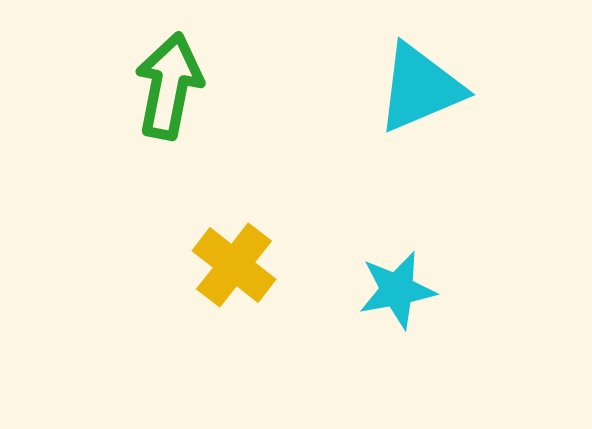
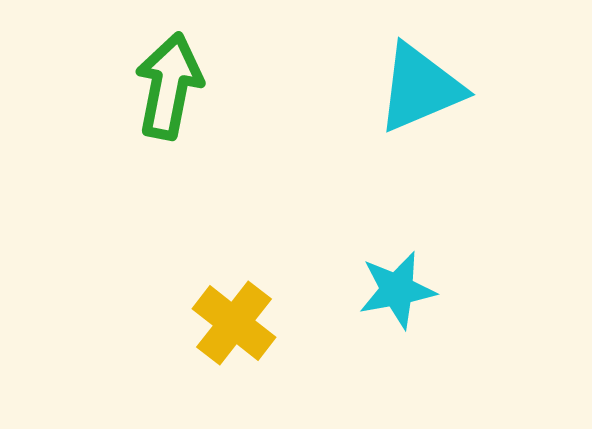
yellow cross: moved 58 px down
